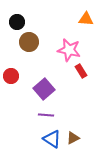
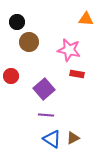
red rectangle: moved 4 px left, 3 px down; rotated 48 degrees counterclockwise
